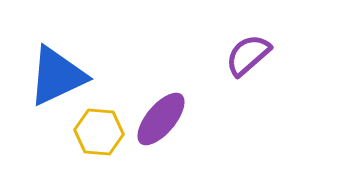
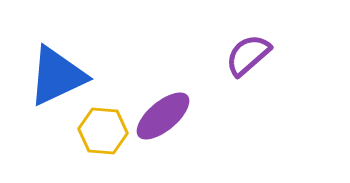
purple ellipse: moved 2 px right, 3 px up; rotated 10 degrees clockwise
yellow hexagon: moved 4 px right, 1 px up
